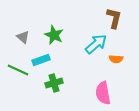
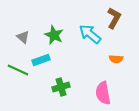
brown L-shape: rotated 15 degrees clockwise
cyan arrow: moved 6 px left, 10 px up; rotated 100 degrees counterclockwise
green cross: moved 7 px right, 4 px down
